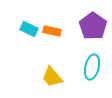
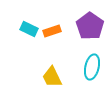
purple pentagon: moved 3 px left
orange rectangle: rotated 30 degrees counterclockwise
yellow trapezoid: rotated 15 degrees clockwise
